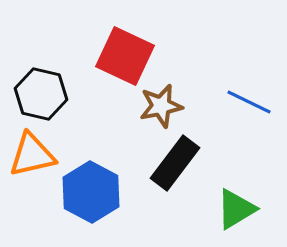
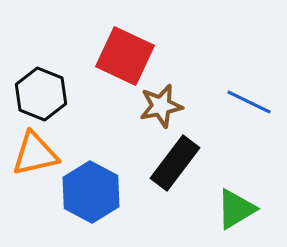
black hexagon: rotated 9 degrees clockwise
orange triangle: moved 3 px right, 1 px up
